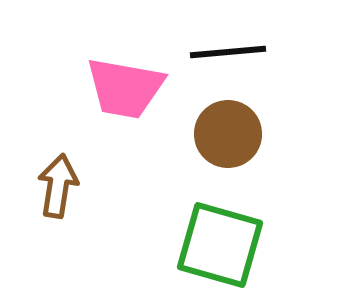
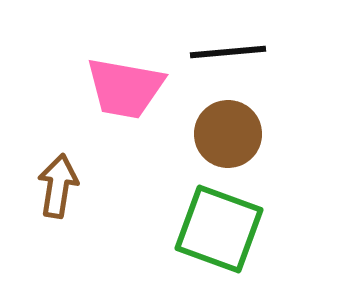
green square: moved 1 px left, 16 px up; rotated 4 degrees clockwise
